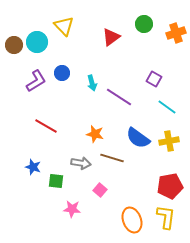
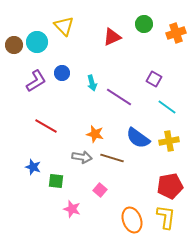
red triangle: moved 1 px right; rotated 12 degrees clockwise
gray arrow: moved 1 px right, 6 px up
pink star: rotated 12 degrees clockwise
